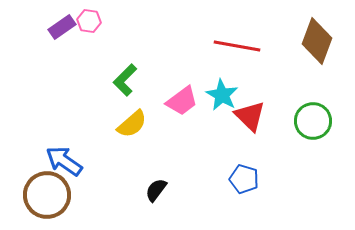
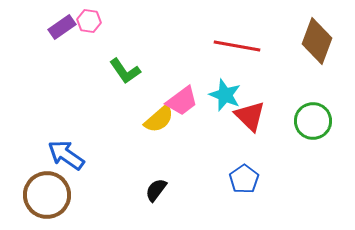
green L-shape: moved 9 px up; rotated 80 degrees counterclockwise
cyan star: moved 3 px right; rotated 8 degrees counterclockwise
yellow semicircle: moved 27 px right, 5 px up
blue arrow: moved 2 px right, 6 px up
blue pentagon: rotated 20 degrees clockwise
